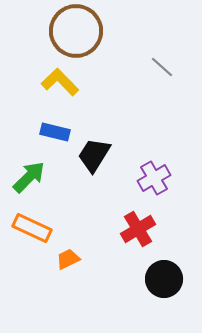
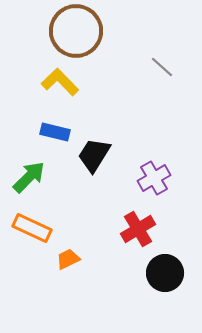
black circle: moved 1 px right, 6 px up
